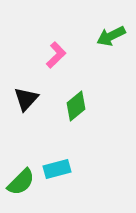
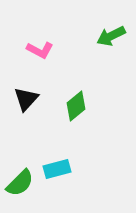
pink L-shape: moved 16 px left, 5 px up; rotated 72 degrees clockwise
green semicircle: moved 1 px left, 1 px down
